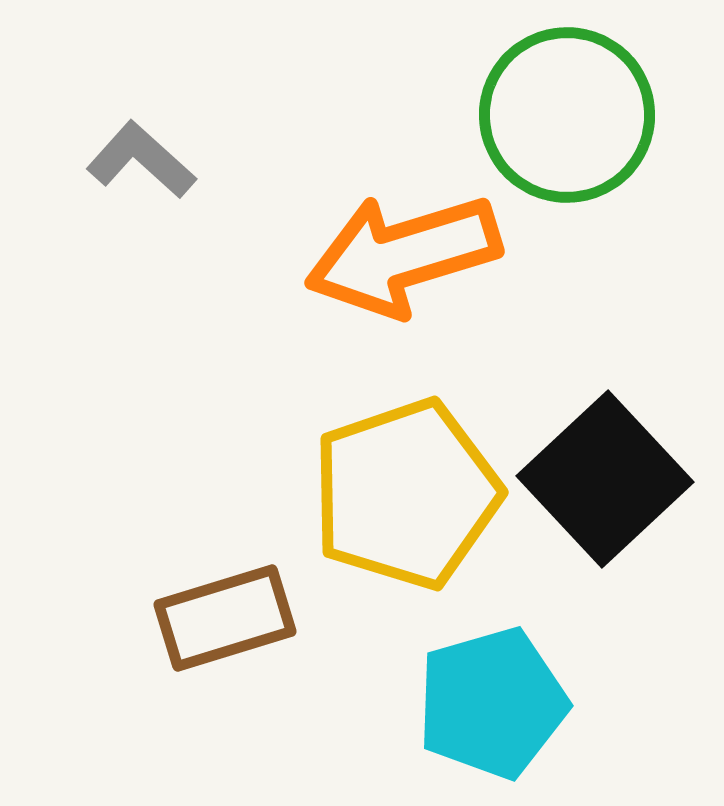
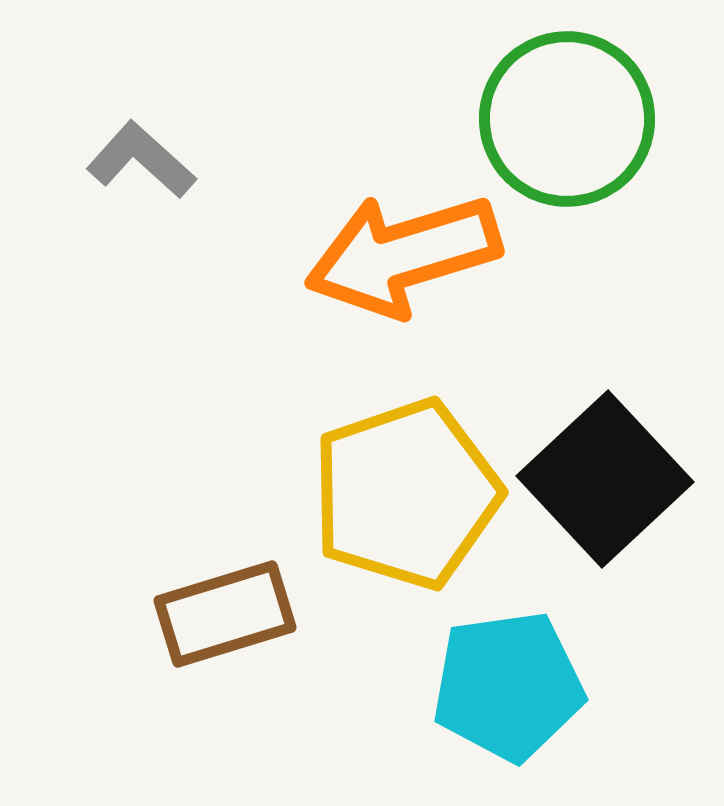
green circle: moved 4 px down
brown rectangle: moved 4 px up
cyan pentagon: moved 16 px right, 17 px up; rotated 8 degrees clockwise
